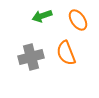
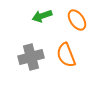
orange ellipse: moved 1 px left
orange semicircle: moved 2 px down
